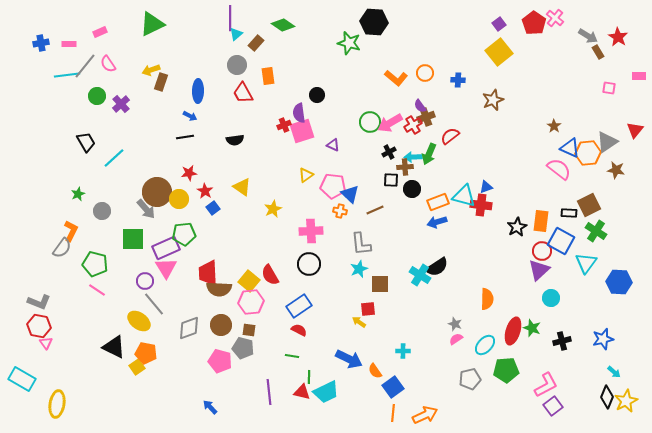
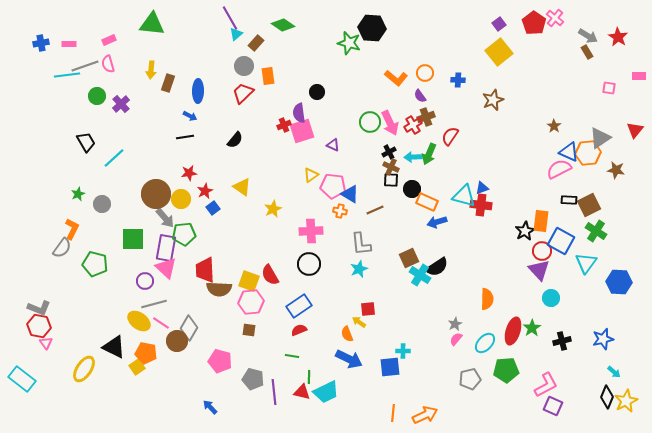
purple line at (230, 18): rotated 30 degrees counterclockwise
black hexagon at (374, 22): moved 2 px left, 6 px down
green triangle at (152, 24): rotated 32 degrees clockwise
pink rectangle at (100, 32): moved 9 px right, 8 px down
brown rectangle at (598, 52): moved 11 px left
pink semicircle at (108, 64): rotated 18 degrees clockwise
gray circle at (237, 65): moved 7 px right, 1 px down
gray line at (85, 66): rotated 32 degrees clockwise
yellow arrow at (151, 70): rotated 66 degrees counterclockwise
brown rectangle at (161, 82): moved 7 px right, 1 px down
red trapezoid at (243, 93): rotated 75 degrees clockwise
black circle at (317, 95): moved 3 px up
purple semicircle at (420, 106): moved 10 px up
pink arrow at (390, 123): rotated 85 degrees counterclockwise
red semicircle at (450, 136): rotated 18 degrees counterclockwise
black semicircle at (235, 140): rotated 42 degrees counterclockwise
gray triangle at (607, 142): moved 7 px left, 4 px up
blue triangle at (570, 148): moved 1 px left, 4 px down
brown cross at (405, 167): moved 14 px left; rotated 28 degrees clockwise
pink semicircle at (559, 169): rotated 65 degrees counterclockwise
yellow triangle at (306, 175): moved 5 px right
blue triangle at (486, 187): moved 4 px left, 1 px down
red star at (205, 191): rotated 14 degrees clockwise
brown circle at (157, 192): moved 1 px left, 2 px down
blue triangle at (350, 194): rotated 12 degrees counterclockwise
yellow circle at (179, 199): moved 2 px right
orange rectangle at (438, 202): moved 11 px left; rotated 45 degrees clockwise
gray arrow at (146, 209): moved 19 px right, 9 px down
gray circle at (102, 211): moved 7 px up
black rectangle at (569, 213): moved 13 px up
black star at (517, 227): moved 8 px right, 4 px down
orange L-shape at (71, 231): moved 1 px right, 2 px up
purple rectangle at (166, 248): rotated 56 degrees counterclockwise
pink triangle at (166, 268): rotated 15 degrees counterclockwise
purple triangle at (539, 270): rotated 30 degrees counterclockwise
red trapezoid at (208, 273): moved 3 px left, 3 px up
yellow square at (249, 281): rotated 20 degrees counterclockwise
brown square at (380, 284): moved 29 px right, 26 px up; rotated 24 degrees counterclockwise
pink line at (97, 290): moved 64 px right, 33 px down
gray L-shape at (39, 302): moved 6 px down
gray line at (154, 304): rotated 65 degrees counterclockwise
gray star at (455, 324): rotated 24 degrees clockwise
brown circle at (221, 325): moved 44 px left, 16 px down
gray diamond at (189, 328): rotated 40 degrees counterclockwise
green star at (532, 328): rotated 18 degrees clockwise
red semicircle at (299, 330): rotated 49 degrees counterclockwise
pink semicircle at (456, 339): rotated 16 degrees counterclockwise
cyan ellipse at (485, 345): moved 2 px up
gray pentagon at (243, 348): moved 10 px right, 31 px down
orange semicircle at (375, 371): moved 28 px left, 37 px up; rotated 14 degrees clockwise
cyan rectangle at (22, 379): rotated 8 degrees clockwise
blue square at (393, 387): moved 3 px left, 20 px up; rotated 30 degrees clockwise
purple line at (269, 392): moved 5 px right
yellow ellipse at (57, 404): moved 27 px right, 35 px up; rotated 24 degrees clockwise
purple square at (553, 406): rotated 30 degrees counterclockwise
